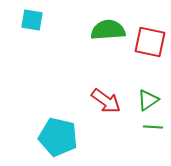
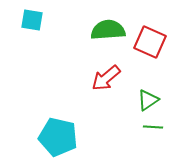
red square: rotated 12 degrees clockwise
red arrow: moved 23 px up; rotated 104 degrees clockwise
